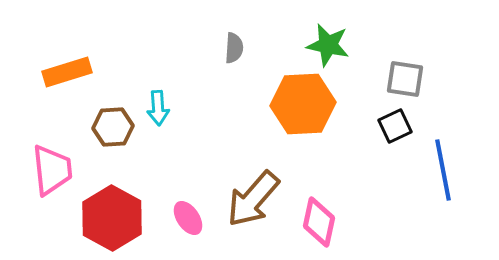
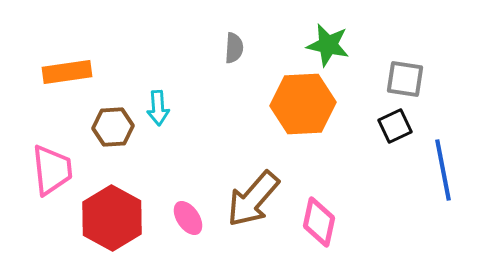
orange rectangle: rotated 9 degrees clockwise
